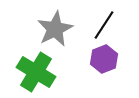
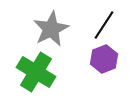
gray star: moved 4 px left
